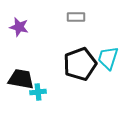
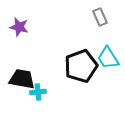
gray rectangle: moved 24 px right; rotated 66 degrees clockwise
cyan trapezoid: rotated 50 degrees counterclockwise
black pentagon: moved 1 px right, 2 px down
black trapezoid: moved 1 px right
